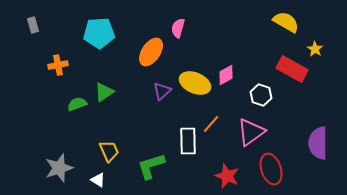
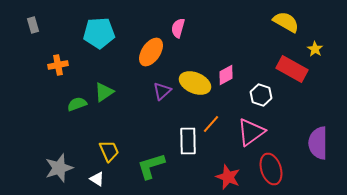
red star: moved 1 px right, 1 px down
white triangle: moved 1 px left, 1 px up
